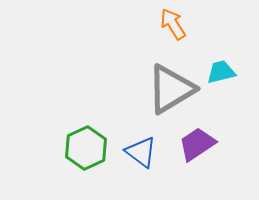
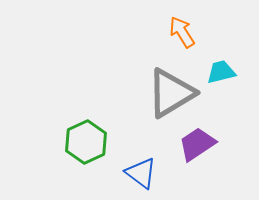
orange arrow: moved 9 px right, 8 px down
gray triangle: moved 4 px down
green hexagon: moved 6 px up
blue triangle: moved 21 px down
